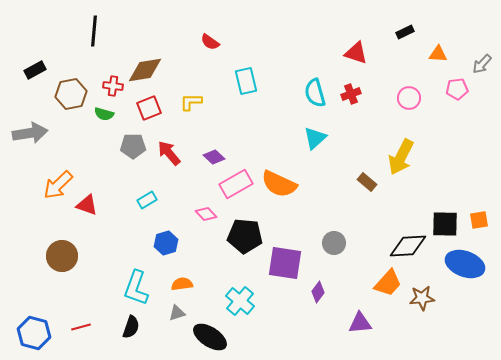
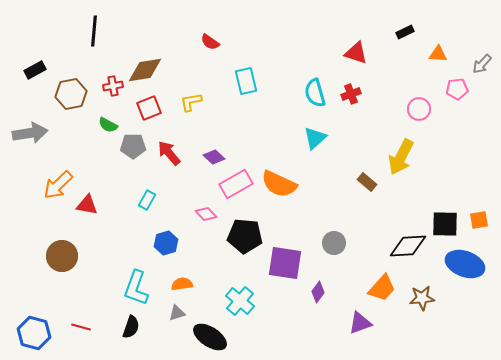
red cross at (113, 86): rotated 18 degrees counterclockwise
pink circle at (409, 98): moved 10 px right, 11 px down
yellow L-shape at (191, 102): rotated 10 degrees counterclockwise
green semicircle at (104, 114): moved 4 px right, 11 px down; rotated 12 degrees clockwise
cyan rectangle at (147, 200): rotated 30 degrees counterclockwise
red triangle at (87, 205): rotated 10 degrees counterclockwise
orange trapezoid at (388, 283): moved 6 px left, 5 px down
purple triangle at (360, 323): rotated 15 degrees counterclockwise
red line at (81, 327): rotated 30 degrees clockwise
